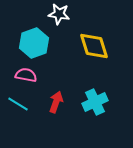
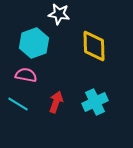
yellow diamond: rotated 16 degrees clockwise
